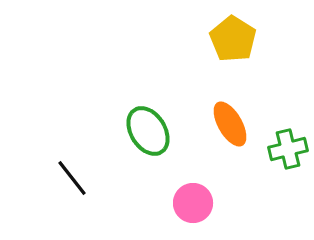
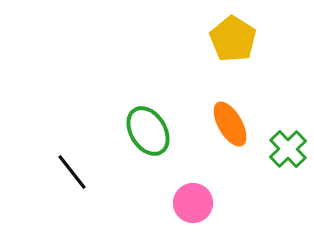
green cross: rotated 30 degrees counterclockwise
black line: moved 6 px up
